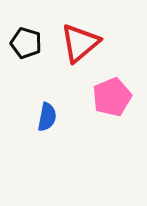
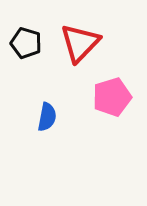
red triangle: rotated 6 degrees counterclockwise
pink pentagon: rotated 6 degrees clockwise
